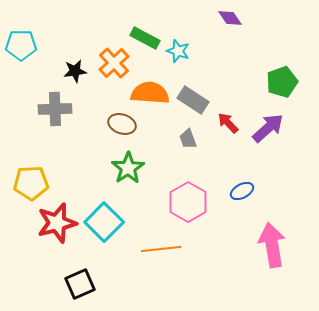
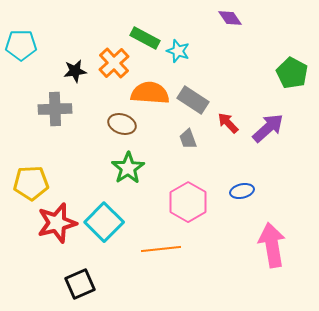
green pentagon: moved 10 px right, 9 px up; rotated 24 degrees counterclockwise
blue ellipse: rotated 15 degrees clockwise
